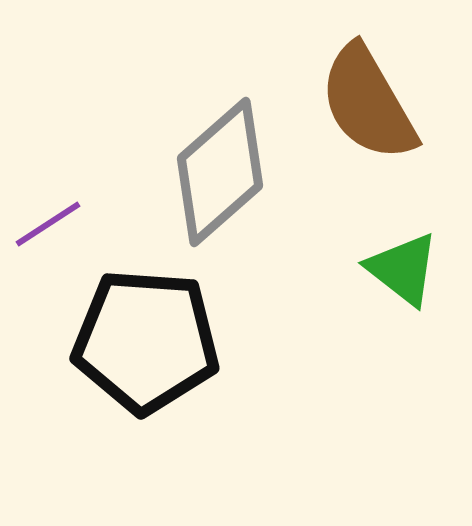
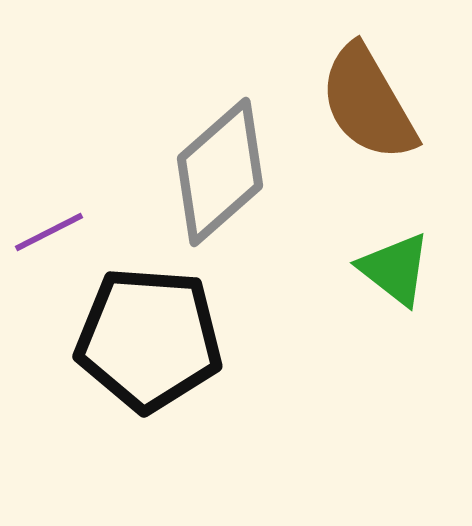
purple line: moved 1 px right, 8 px down; rotated 6 degrees clockwise
green triangle: moved 8 px left
black pentagon: moved 3 px right, 2 px up
